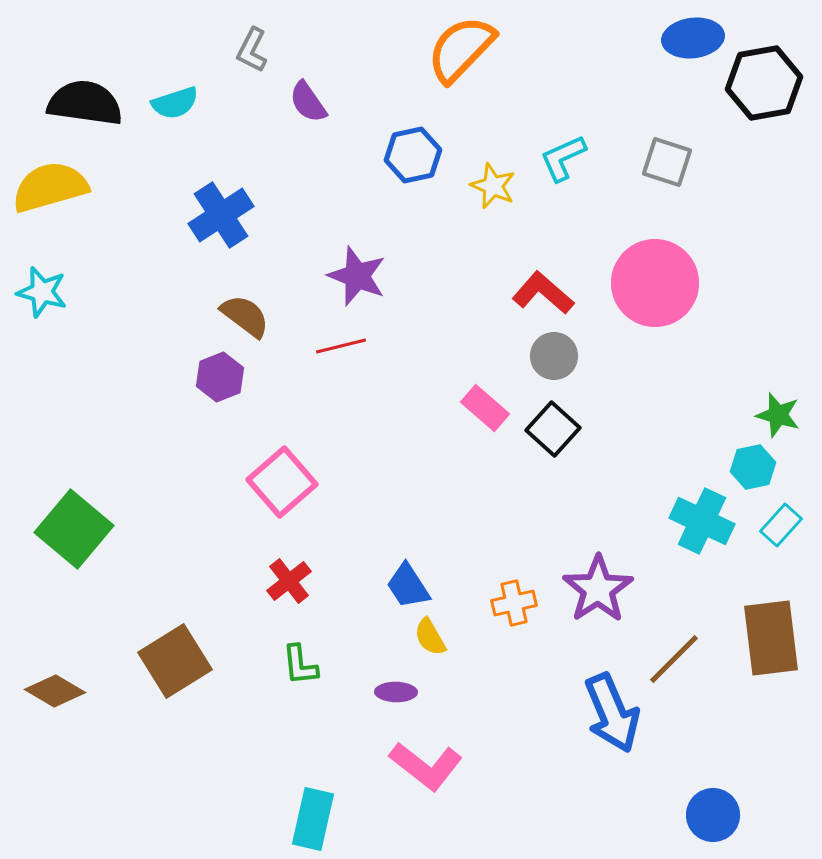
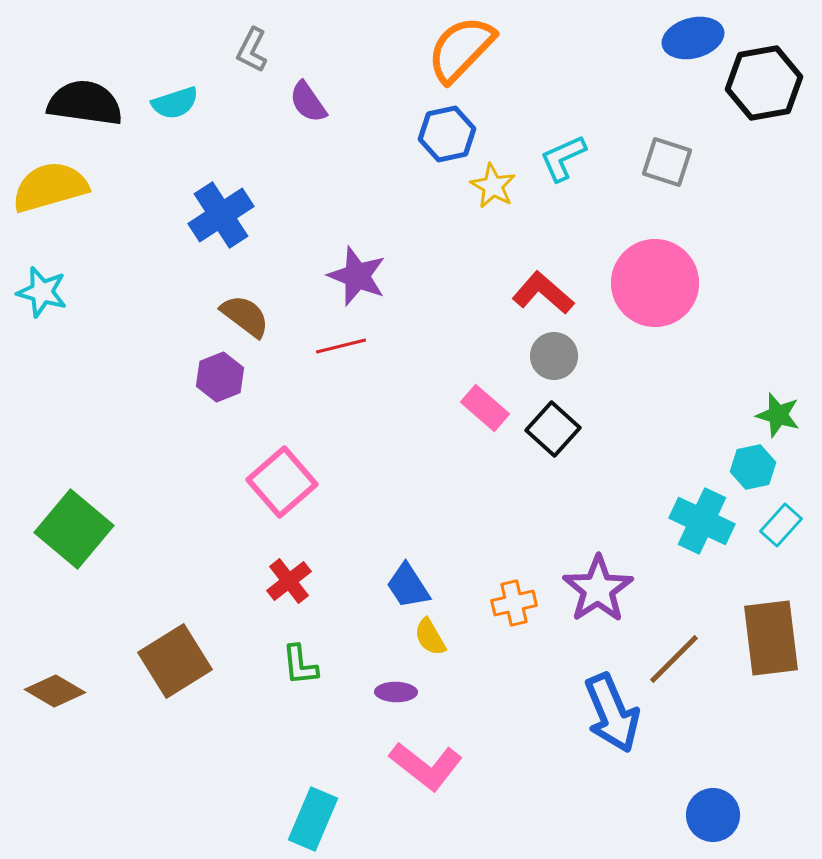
blue ellipse at (693, 38): rotated 8 degrees counterclockwise
blue hexagon at (413, 155): moved 34 px right, 21 px up
yellow star at (493, 186): rotated 6 degrees clockwise
cyan rectangle at (313, 819): rotated 10 degrees clockwise
